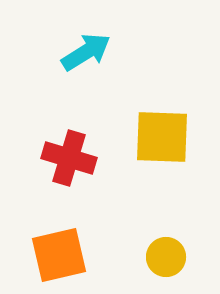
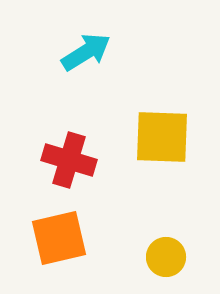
red cross: moved 2 px down
orange square: moved 17 px up
